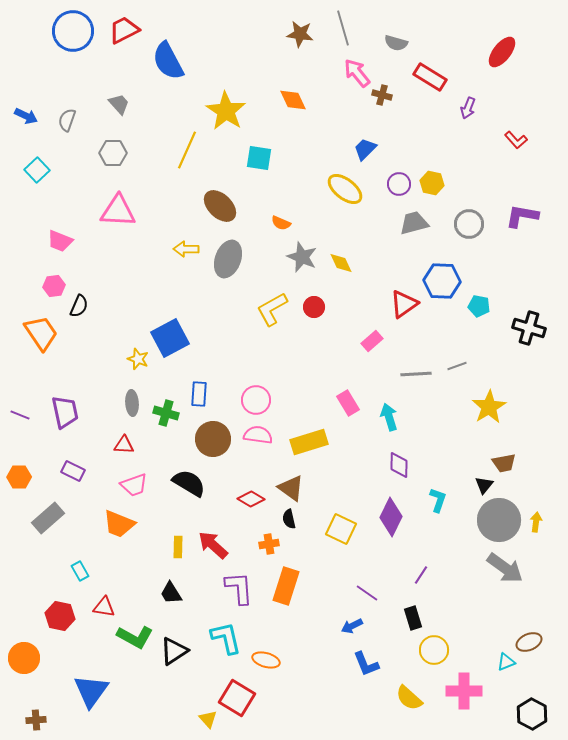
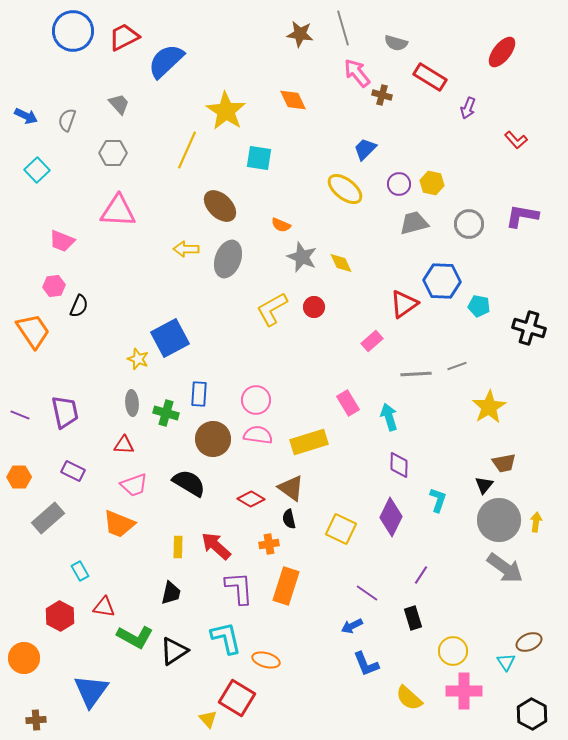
red trapezoid at (124, 30): moved 7 px down
blue semicircle at (168, 61): moved 2 px left; rotated 75 degrees clockwise
orange semicircle at (281, 223): moved 2 px down
pink trapezoid at (60, 241): moved 2 px right
orange trapezoid at (41, 333): moved 8 px left, 2 px up
red arrow at (213, 545): moved 3 px right, 1 px down
black trapezoid at (171, 593): rotated 135 degrees counterclockwise
red hexagon at (60, 616): rotated 16 degrees clockwise
yellow circle at (434, 650): moved 19 px right, 1 px down
cyan triangle at (506, 662): rotated 42 degrees counterclockwise
